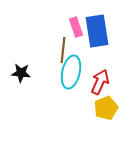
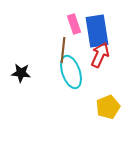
pink rectangle: moved 2 px left, 3 px up
cyan ellipse: rotated 32 degrees counterclockwise
red arrow: moved 27 px up
yellow pentagon: moved 2 px right, 1 px up
